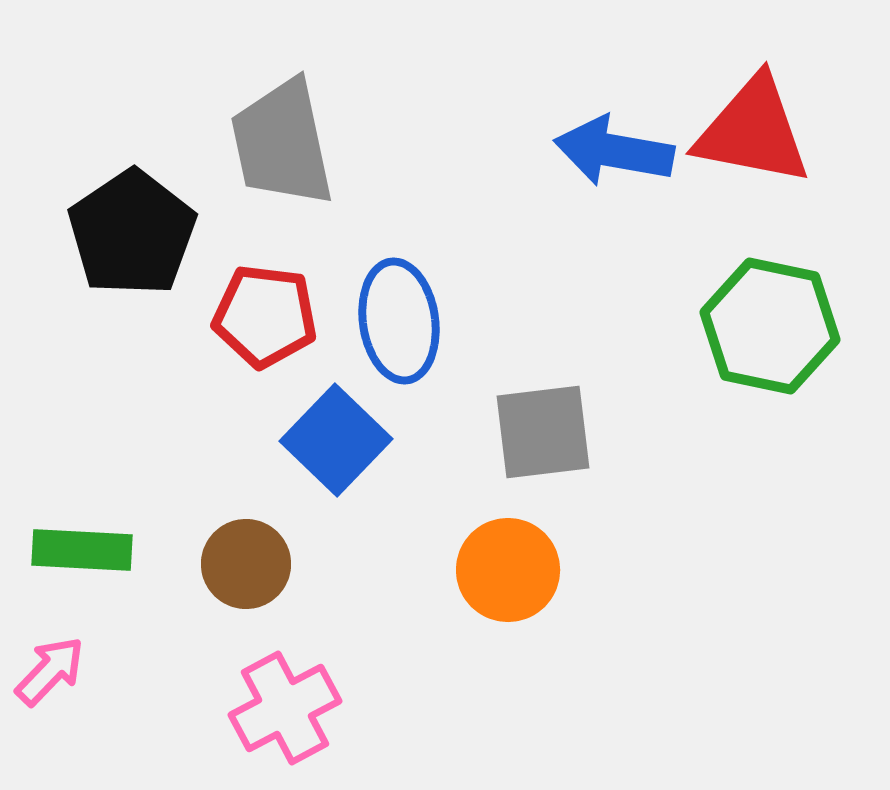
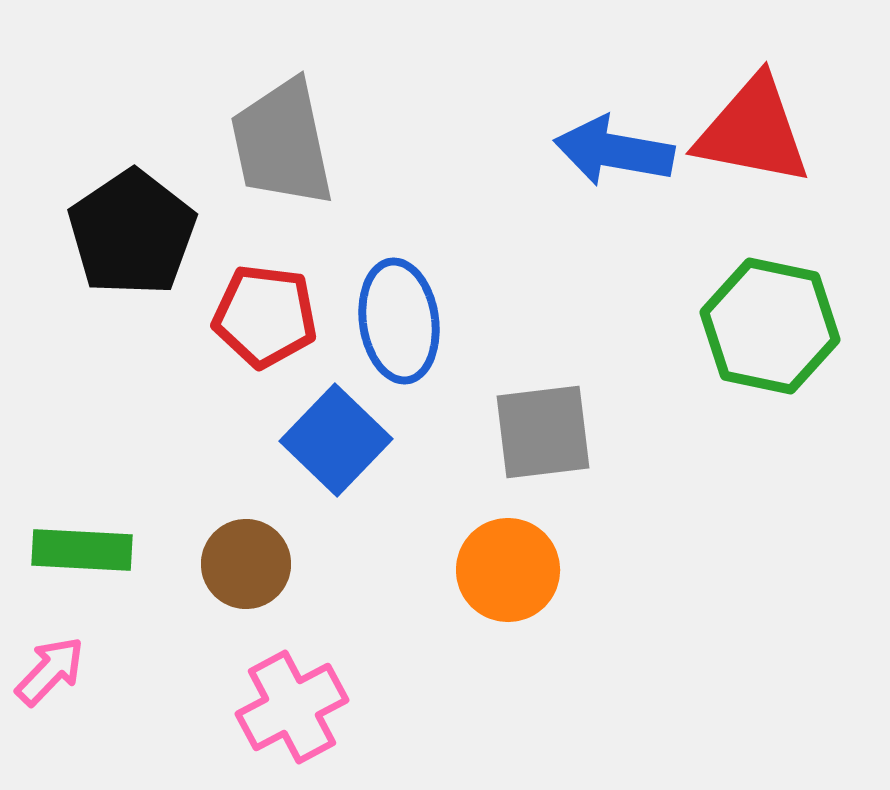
pink cross: moved 7 px right, 1 px up
